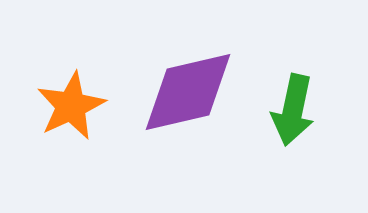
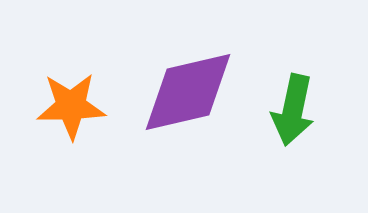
orange star: rotated 24 degrees clockwise
